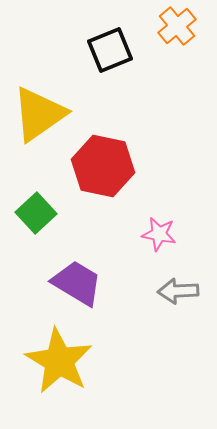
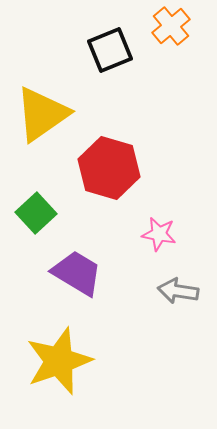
orange cross: moved 6 px left
yellow triangle: moved 3 px right
red hexagon: moved 6 px right, 2 px down; rotated 4 degrees clockwise
purple trapezoid: moved 10 px up
gray arrow: rotated 12 degrees clockwise
yellow star: rotated 22 degrees clockwise
